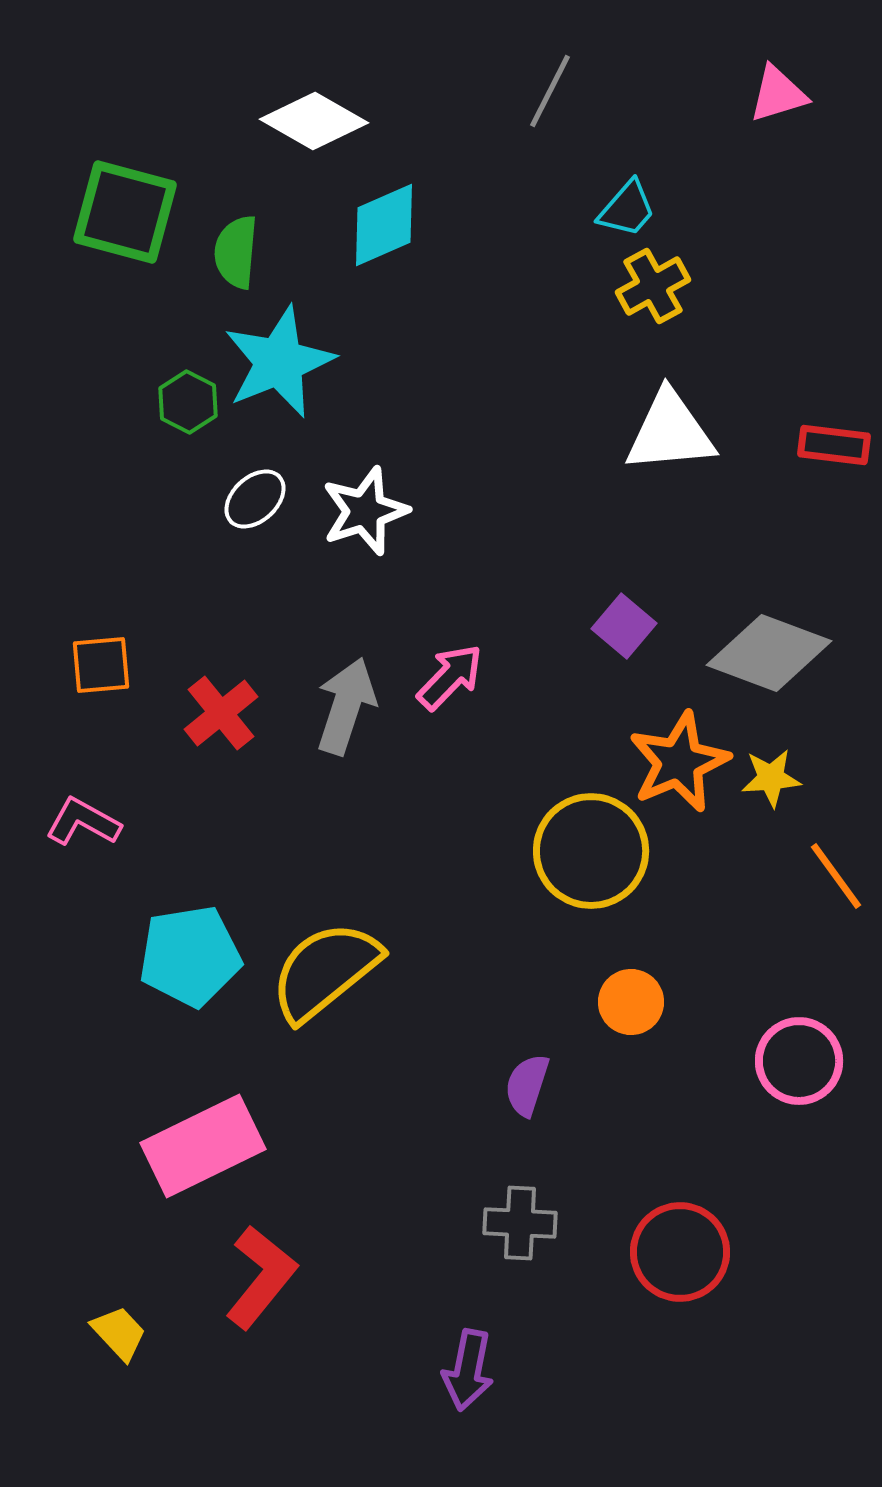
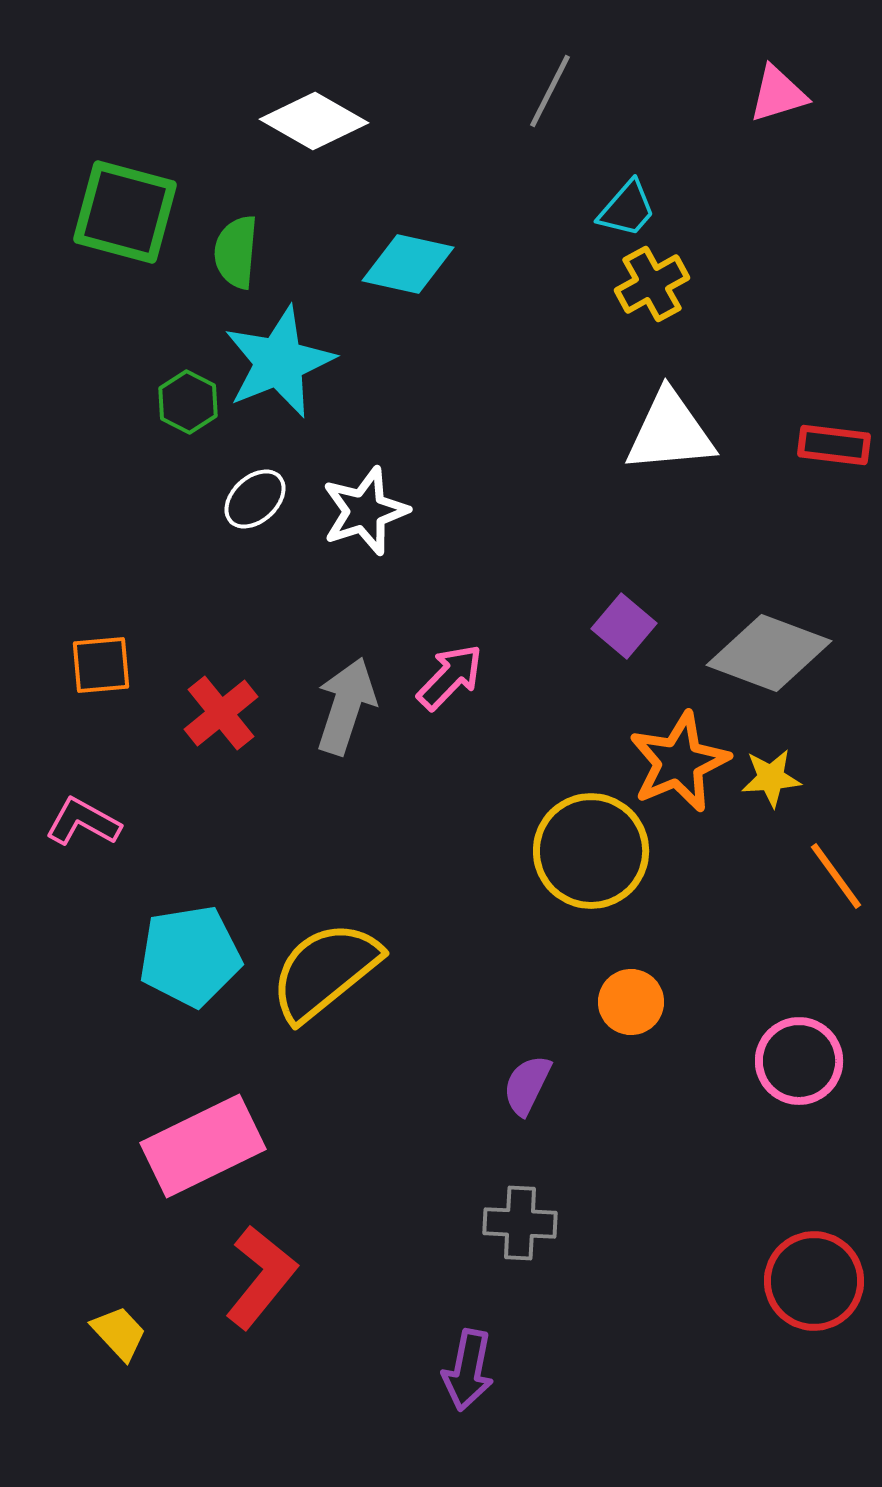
cyan diamond: moved 24 px right, 39 px down; rotated 36 degrees clockwise
yellow cross: moved 1 px left, 2 px up
purple semicircle: rotated 8 degrees clockwise
red circle: moved 134 px right, 29 px down
